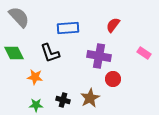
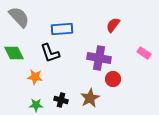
blue rectangle: moved 6 px left, 1 px down
purple cross: moved 2 px down
black cross: moved 2 px left
